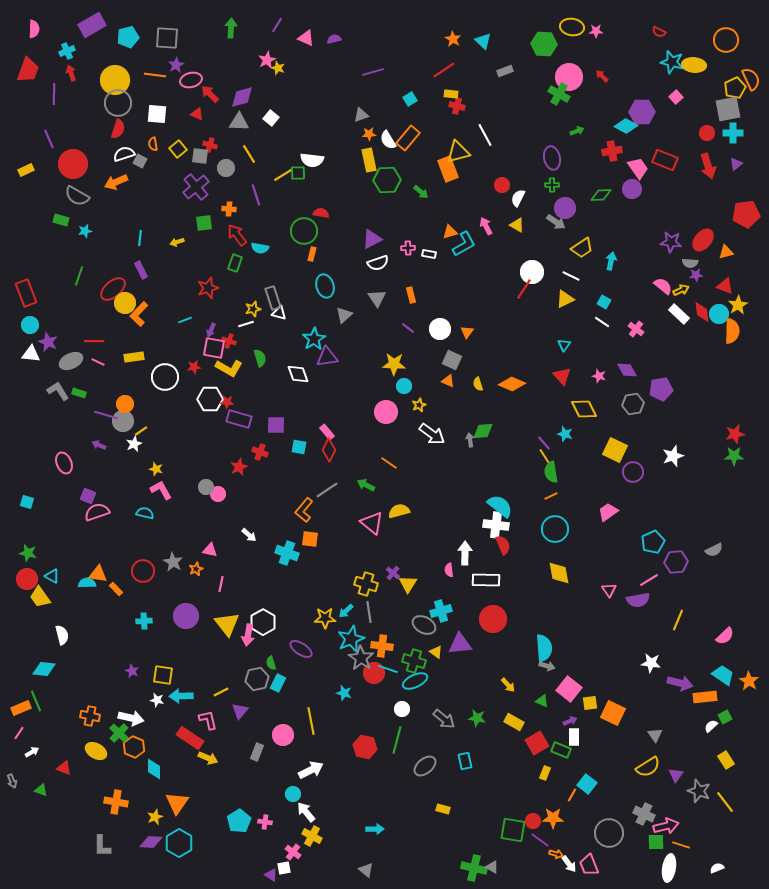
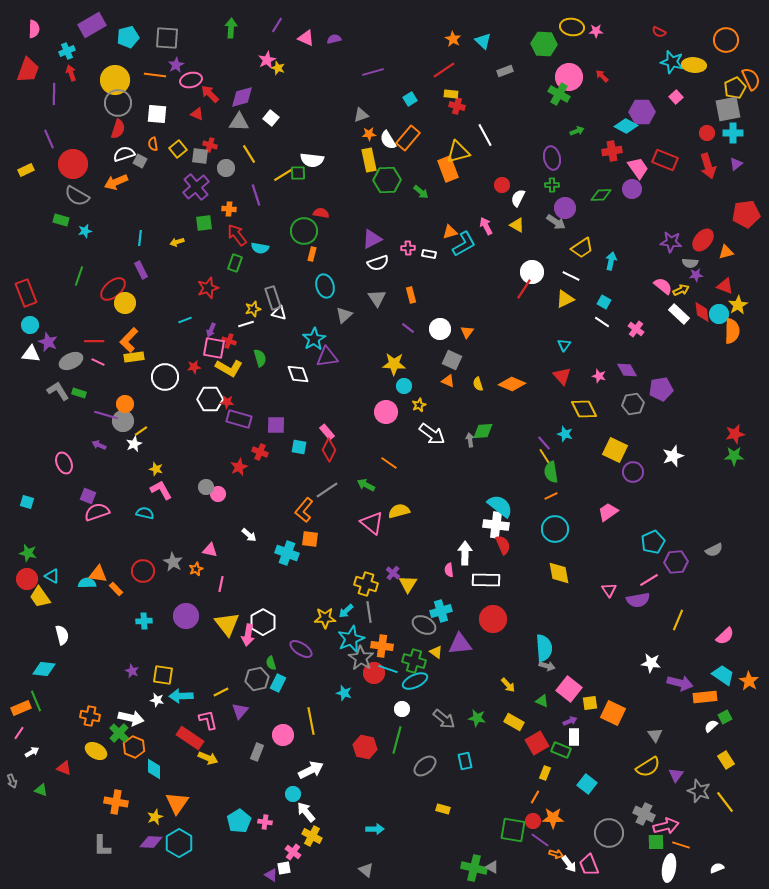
orange L-shape at (139, 314): moved 10 px left, 26 px down
orange line at (572, 795): moved 37 px left, 2 px down
